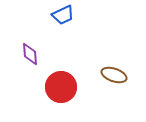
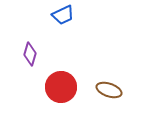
purple diamond: rotated 20 degrees clockwise
brown ellipse: moved 5 px left, 15 px down
